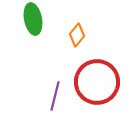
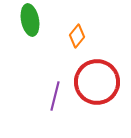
green ellipse: moved 3 px left, 1 px down
orange diamond: moved 1 px down
